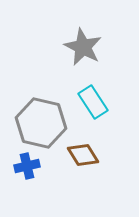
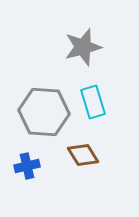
gray star: rotated 30 degrees clockwise
cyan rectangle: rotated 16 degrees clockwise
gray hexagon: moved 3 px right, 11 px up; rotated 9 degrees counterclockwise
